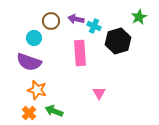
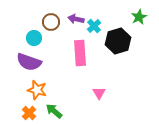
brown circle: moved 1 px down
cyan cross: rotated 24 degrees clockwise
green arrow: rotated 18 degrees clockwise
